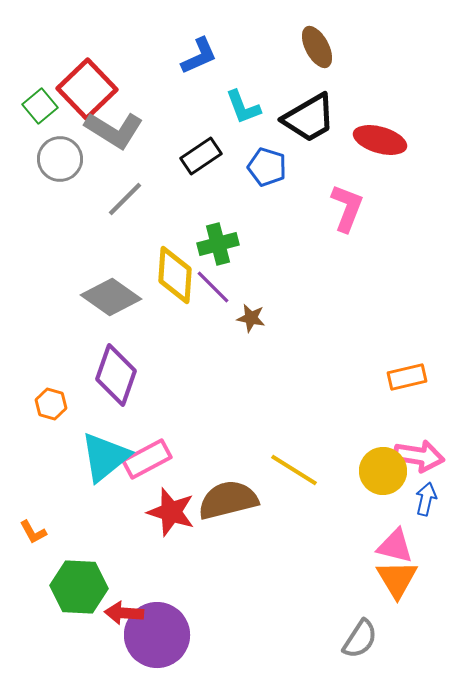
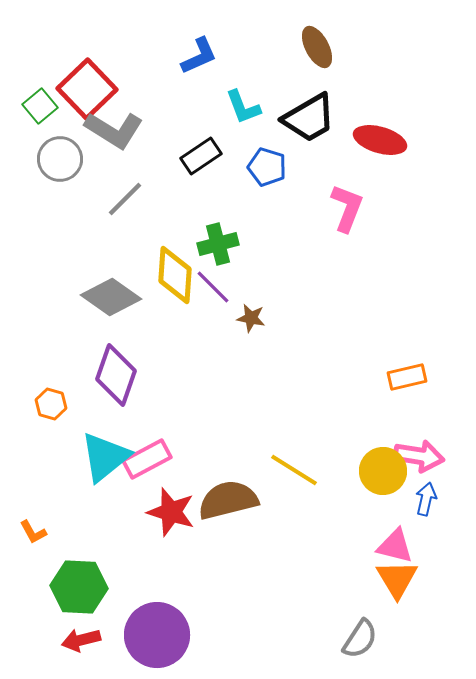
red arrow: moved 43 px left, 27 px down; rotated 18 degrees counterclockwise
